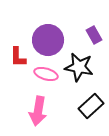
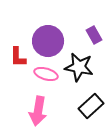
purple circle: moved 1 px down
